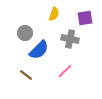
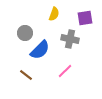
blue semicircle: moved 1 px right
